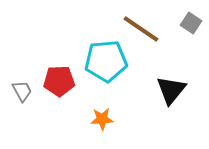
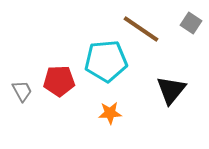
orange star: moved 8 px right, 6 px up
